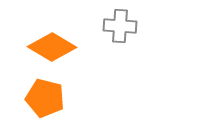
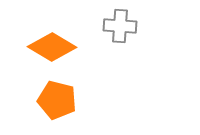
orange pentagon: moved 12 px right, 2 px down
